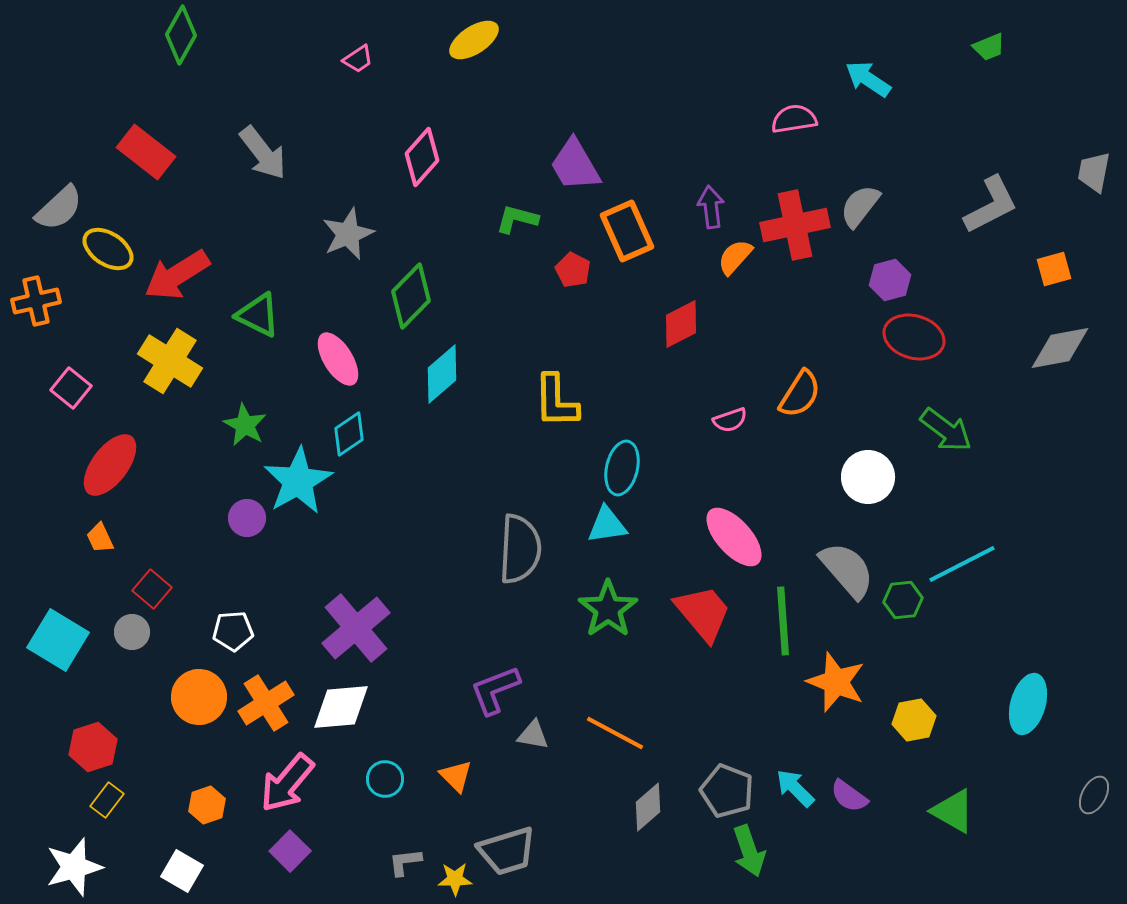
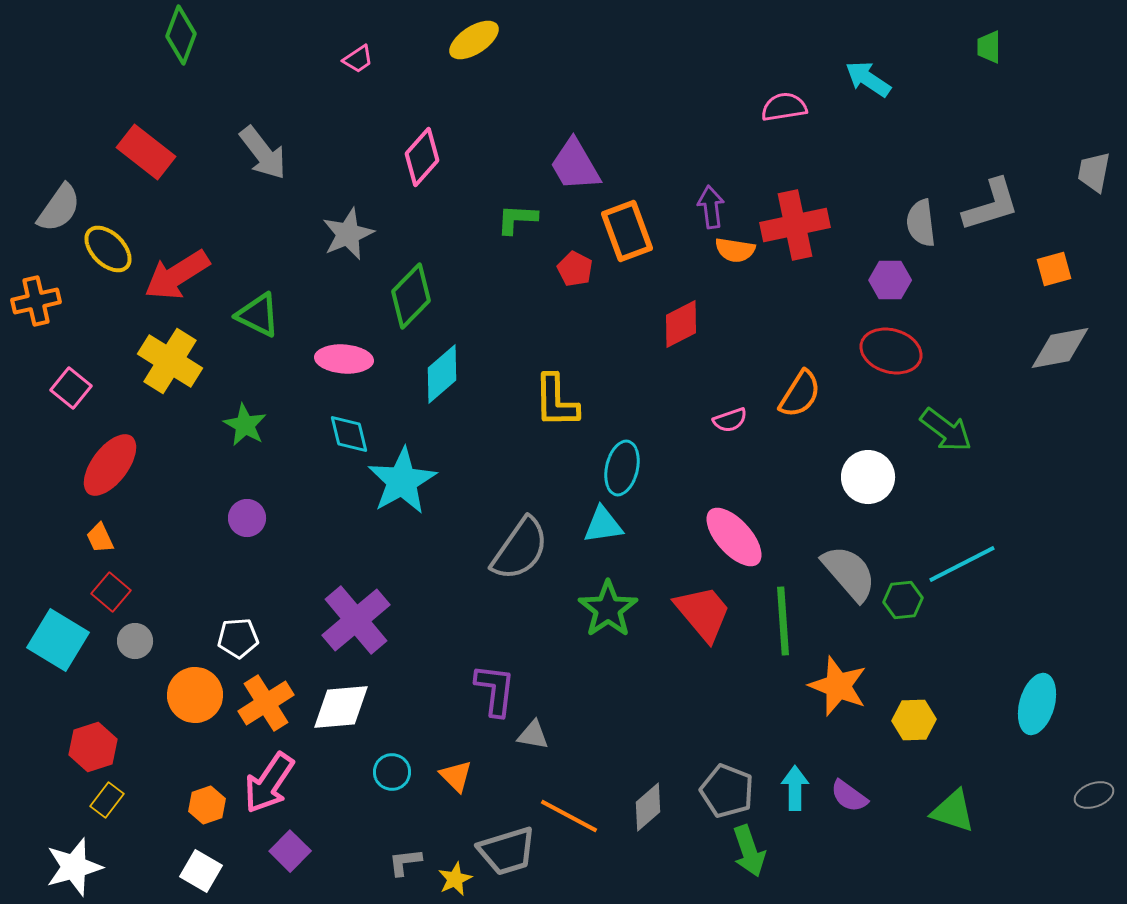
green diamond at (181, 35): rotated 8 degrees counterclockwise
green trapezoid at (989, 47): rotated 112 degrees clockwise
pink semicircle at (794, 119): moved 10 px left, 12 px up
gray L-shape at (991, 205): rotated 10 degrees clockwise
gray semicircle at (860, 206): moved 61 px right, 17 px down; rotated 45 degrees counterclockwise
gray semicircle at (59, 208): rotated 12 degrees counterclockwise
green L-shape at (517, 219): rotated 12 degrees counterclockwise
orange rectangle at (627, 231): rotated 4 degrees clockwise
yellow ellipse at (108, 249): rotated 12 degrees clockwise
orange semicircle at (735, 257): moved 7 px up; rotated 123 degrees counterclockwise
red pentagon at (573, 270): moved 2 px right, 1 px up
purple hexagon at (890, 280): rotated 15 degrees clockwise
red ellipse at (914, 337): moved 23 px left, 14 px down
pink ellipse at (338, 359): moved 6 px right; rotated 54 degrees counterclockwise
cyan diamond at (349, 434): rotated 69 degrees counterclockwise
cyan star at (298, 481): moved 104 px right
cyan triangle at (607, 525): moved 4 px left
gray semicircle at (520, 549): rotated 32 degrees clockwise
gray semicircle at (847, 570): moved 2 px right, 3 px down
red square at (152, 589): moved 41 px left, 3 px down
purple cross at (356, 628): moved 8 px up
white pentagon at (233, 631): moved 5 px right, 7 px down
gray circle at (132, 632): moved 3 px right, 9 px down
orange star at (836, 682): moved 2 px right, 4 px down
purple L-shape at (495, 690): rotated 118 degrees clockwise
orange circle at (199, 697): moved 4 px left, 2 px up
cyan ellipse at (1028, 704): moved 9 px right
yellow hexagon at (914, 720): rotated 9 degrees clockwise
orange line at (615, 733): moved 46 px left, 83 px down
cyan circle at (385, 779): moved 7 px right, 7 px up
pink arrow at (287, 783): moved 18 px left; rotated 6 degrees counterclockwise
cyan arrow at (795, 788): rotated 45 degrees clockwise
gray ellipse at (1094, 795): rotated 42 degrees clockwise
green triangle at (953, 811): rotated 12 degrees counterclockwise
white square at (182, 871): moved 19 px right
yellow star at (455, 879): rotated 24 degrees counterclockwise
